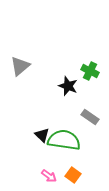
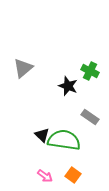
gray triangle: moved 3 px right, 2 px down
pink arrow: moved 4 px left
